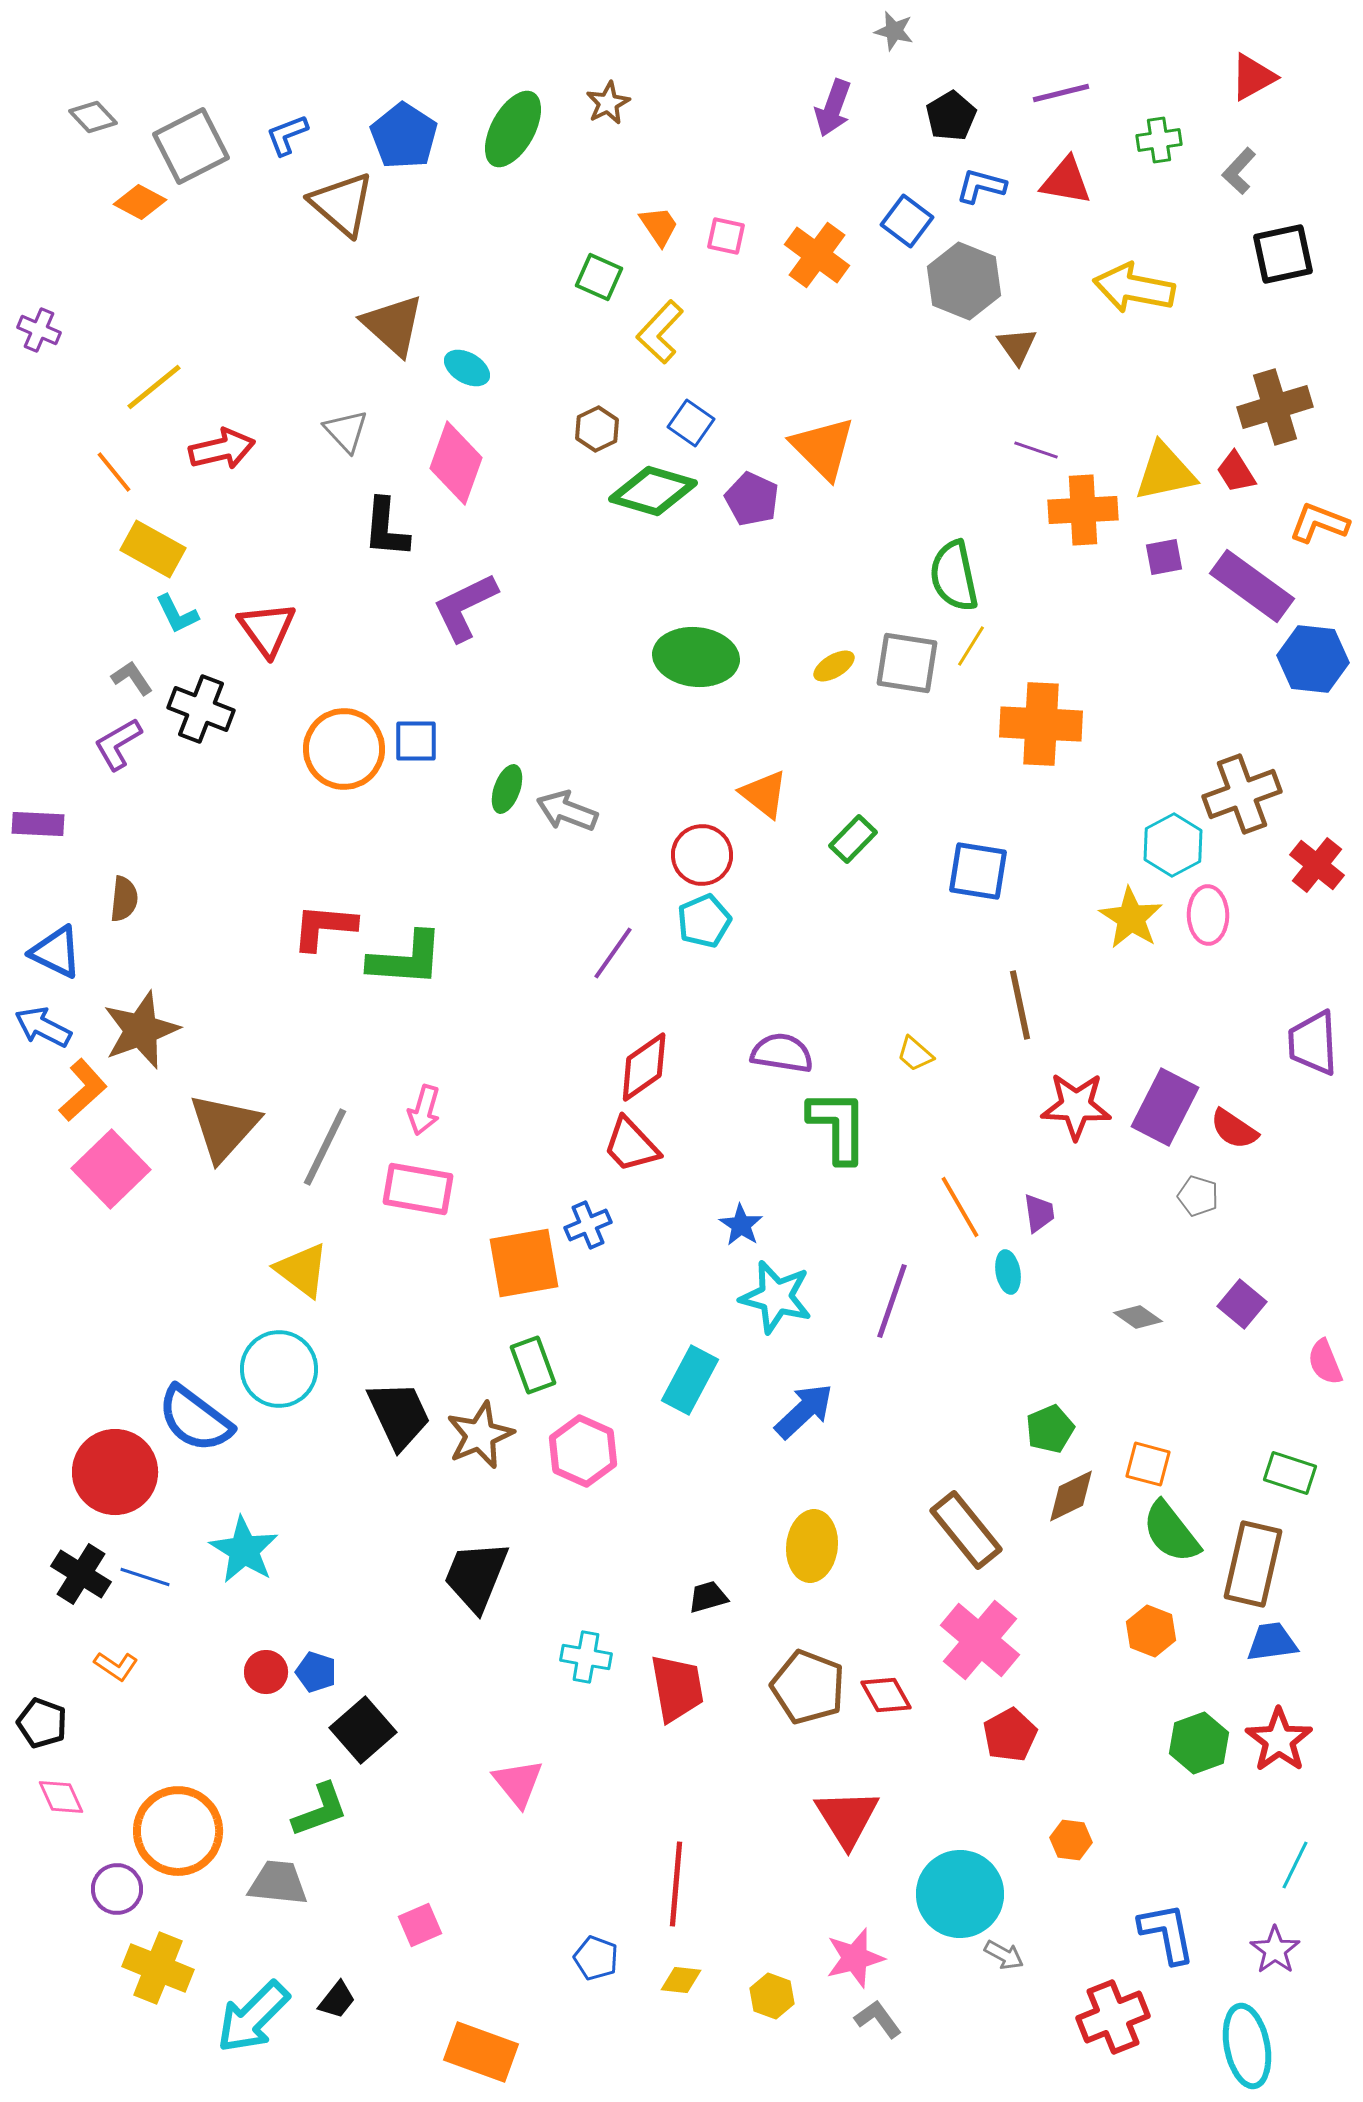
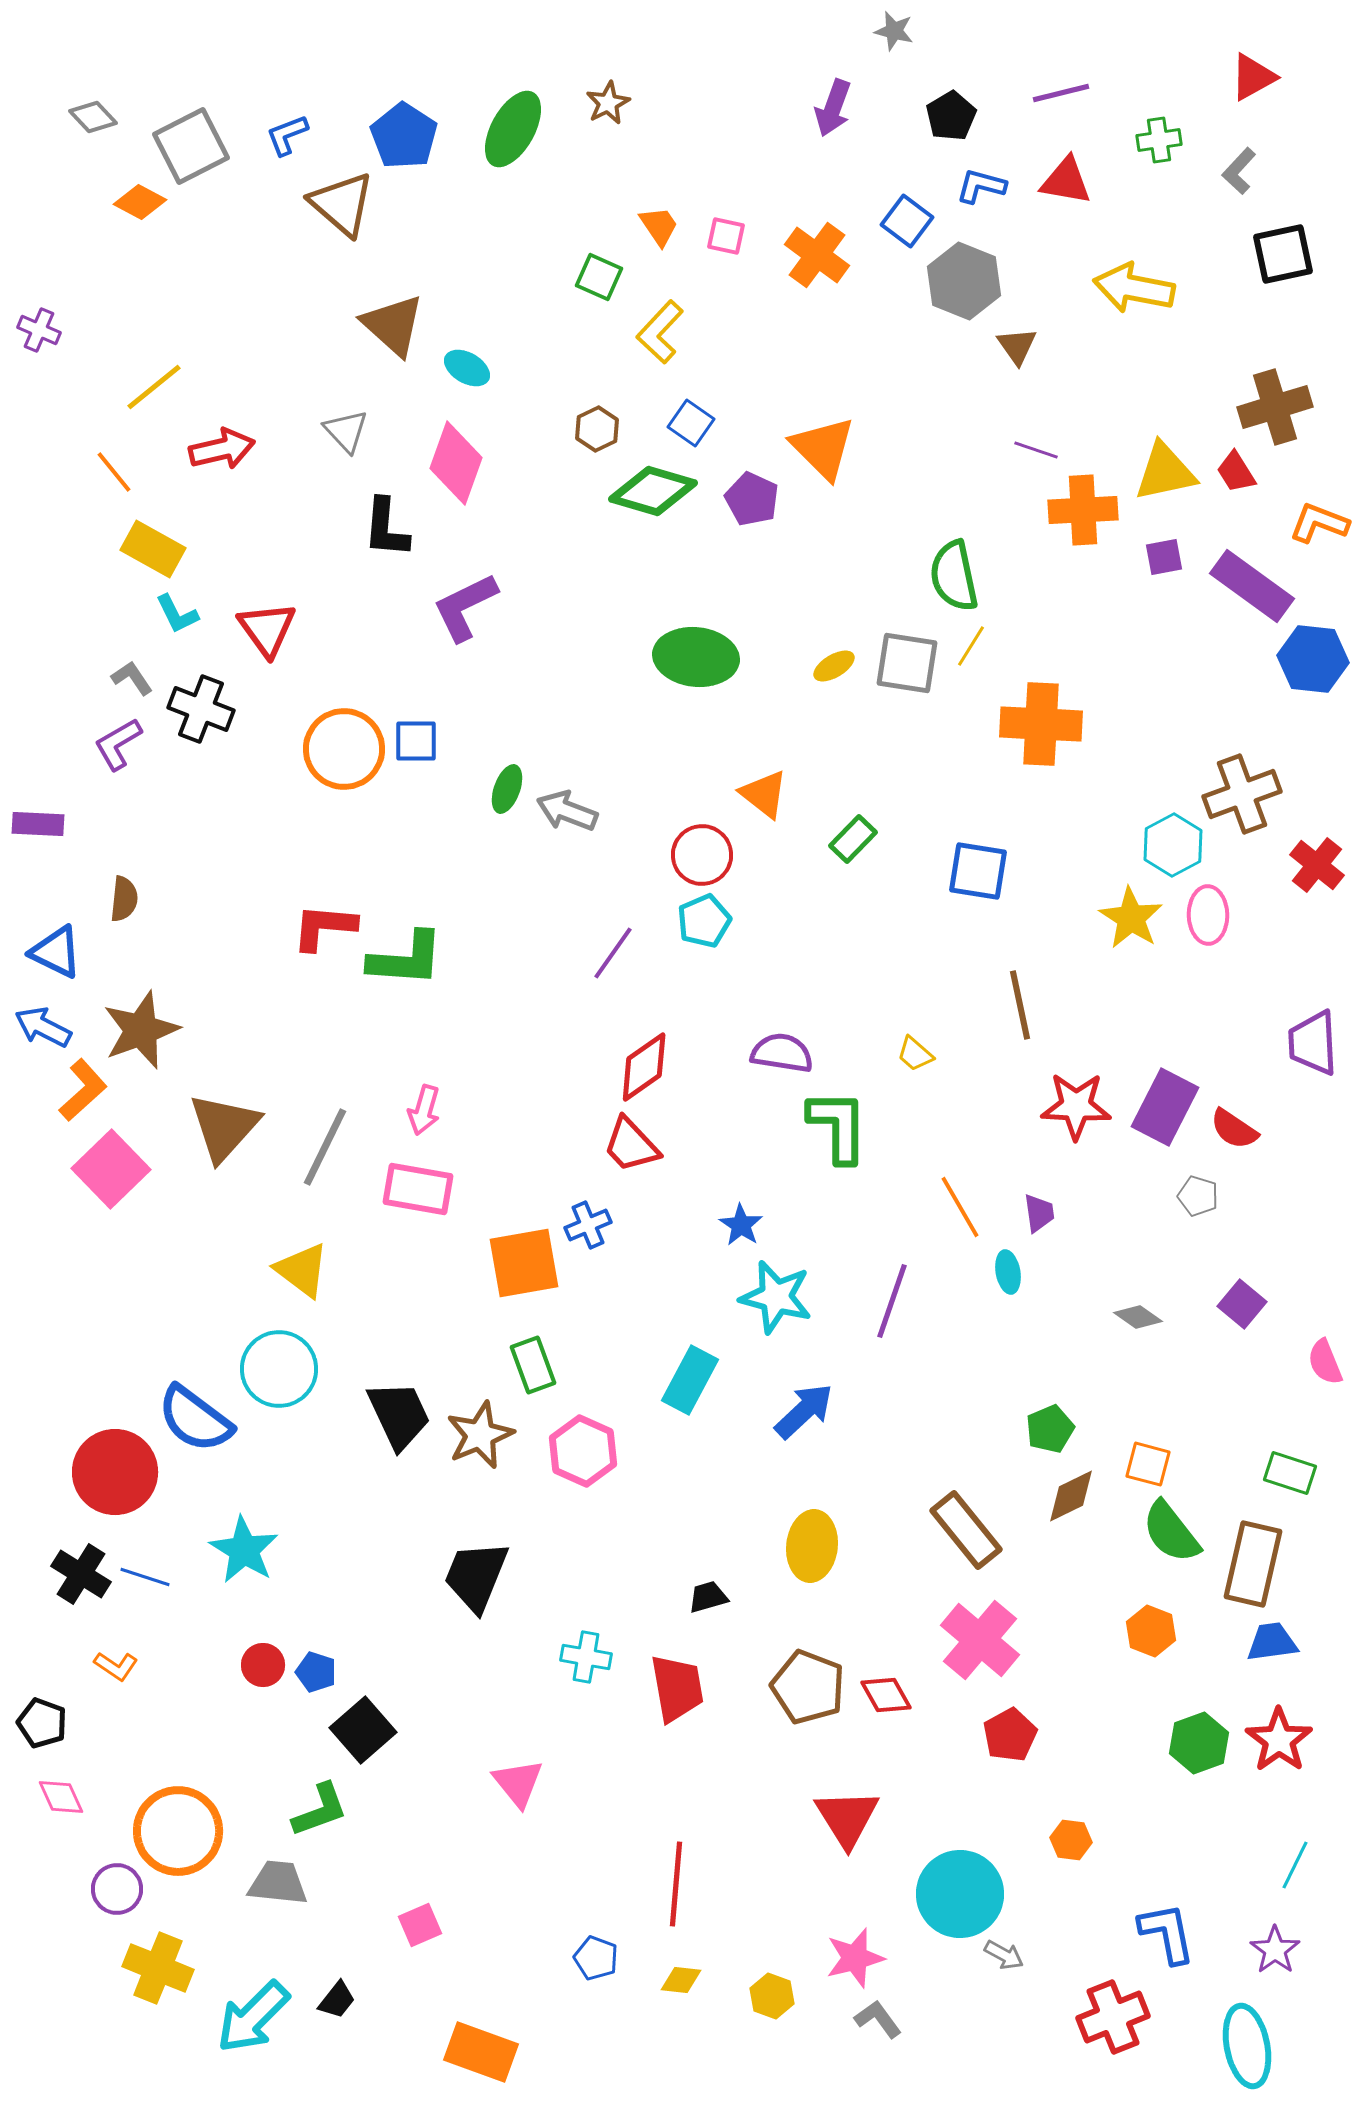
red circle at (266, 1672): moved 3 px left, 7 px up
